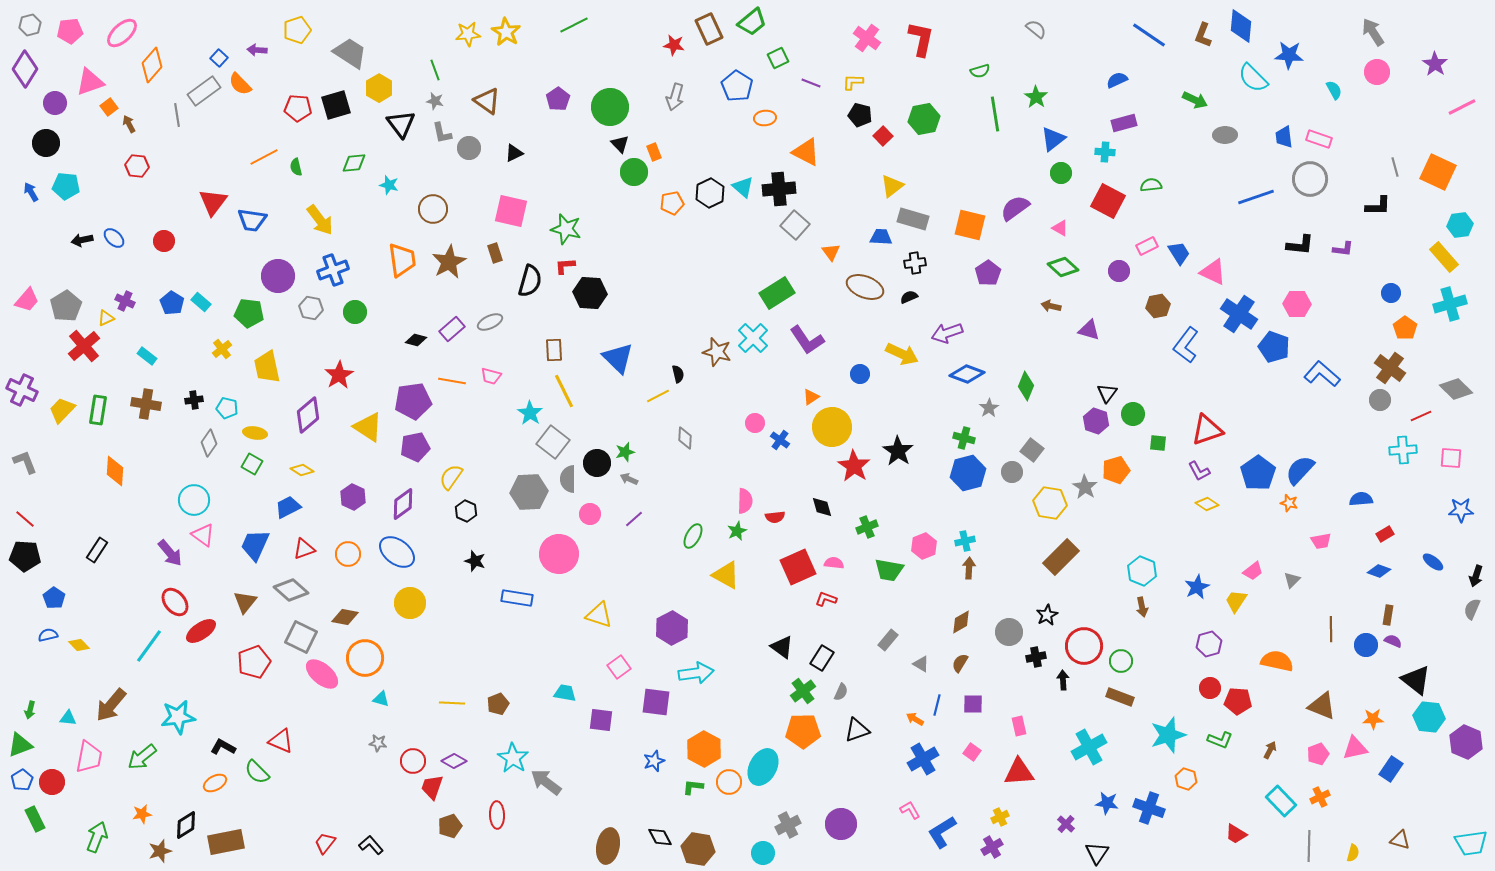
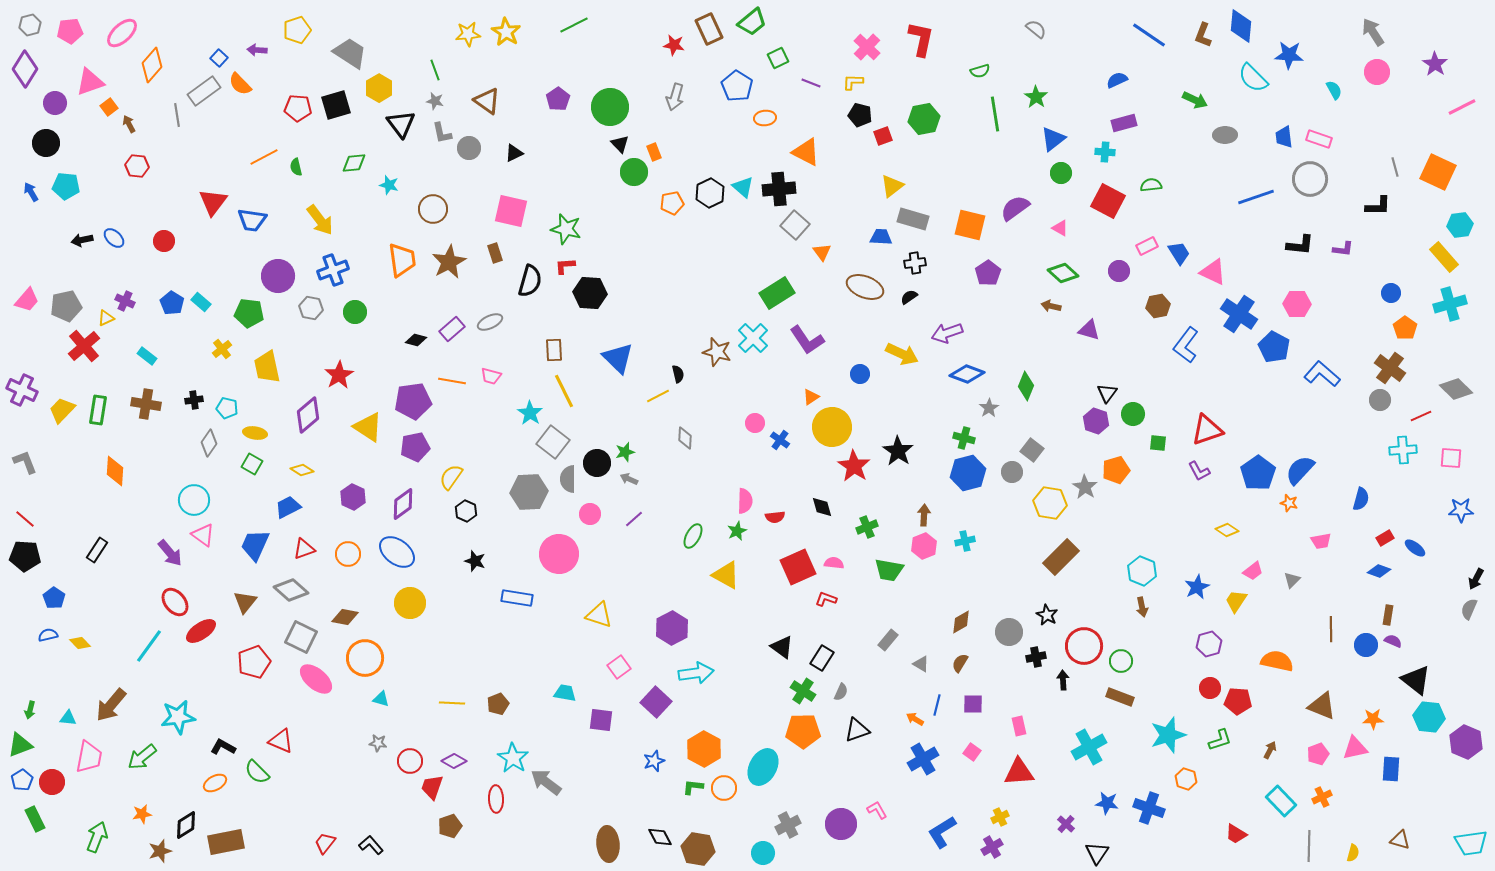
pink cross at (867, 38): moved 9 px down; rotated 8 degrees clockwise
red square at (883, 136): rotated 24 degrees clockwise
orange triangle at (831, 252): moved 9 px left
green diamond at (1063, 267): moved 6 px down
black semicircle at (909, 297): rotated 12 degrees counterclockwise
gray pentagon at (66, 306): rotated 20 degrees clockwise
blue pentagon at (1274, 347): rotated 8 degrees clockwise
blue semicircle at (1361, 499): rotated 110 degrees clockwise
yellow diamond at (1207, 504): moved 20 px right, 26 px down
red rectangle at (1385, 534): moved 4 px down
blue ellipse at (1433, 562): moved 18 px left, 14 px up
brown arrow at (969, 568): moved 45 px left, 53 px up
black arrow at (1476, 576): moved 3 px down; rotated 10 degrees clockwise
gray semicircle at (1472, 609): moved 3 px left
black star at (1047, 615): rotated 15 degrees counterclockwise
yellow diamond at (79, 645): moved 1 px right, 2 px up
pink ellipse at (322, 674): moved 6 px left, 5 px down
green cross at (803, 691): rotated 20 degrees counterclockwise
purple square at (656, 702): rotated 36 degrees clockwise
green L-shape at (1220, 740): rotated 40 degrees counterclockwise
red circle at (413, 761): moved 3 px left
blue rectangle at (1391, 769): rotated 30 degrees counterclockwise
orange circle at (729, 782): moved 5 px left, 6 px down
orange cross at (1320, 797): moved 2 px right
pink L-shape at (910, 810): moved 33 px left
red ellipse at (497, 815): moved 1 px left, 16 px up
brown ellipse at (608, 846): moved 2 px up; rotated 16 degrees counterclockwise
